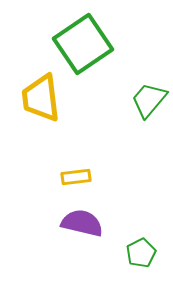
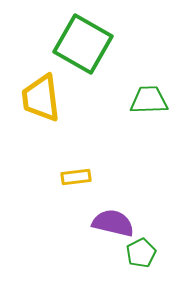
green square: rotated 26 degrees counterclockwise
green trapezoid: rotated 48 degrees clockwise
purple semicircle: moved 31 px right
